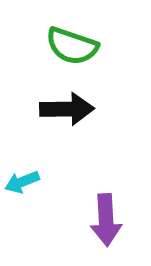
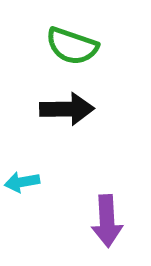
cyan arrow: rotated 12 degrees clockwise
purple arrow: moved 1 px right, 1 px down
